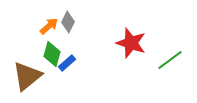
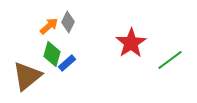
red star: rotated 20 degrees clockwise
